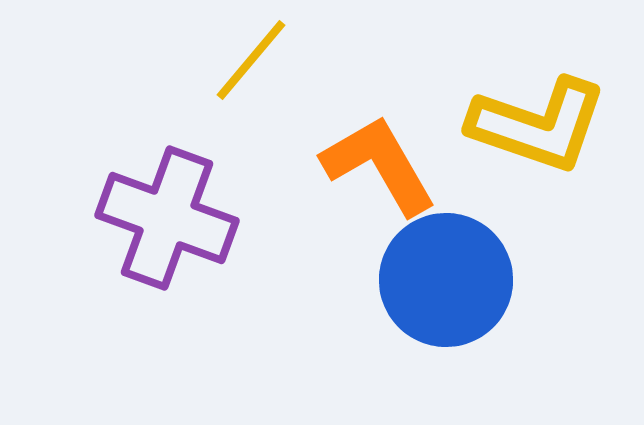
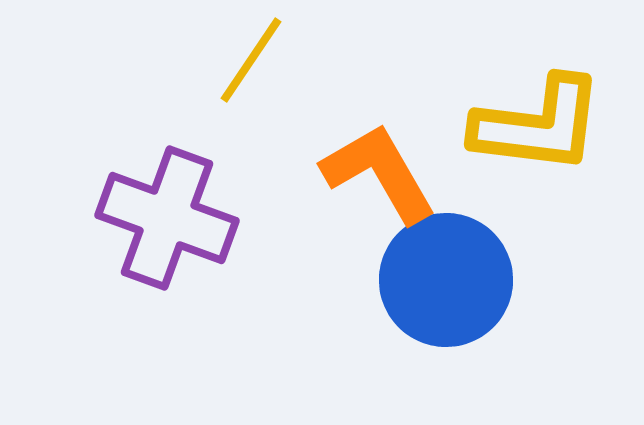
yellow line: rotated 6 degrees counterclockwise
yellow L-shape: rotated 12 degrees counterclockwise
orange L-shape: moved 8 px down
